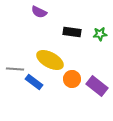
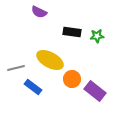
green star: moved 3 px left, 2 px down
gray line: moved 1 px right, 1 px up; rotated 18 degrees counterclockwise
blue rectangle: moved 1 px left, 5 px down
purple rectangle: moved 2 px left, 5 px down
